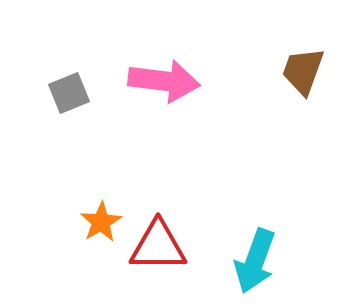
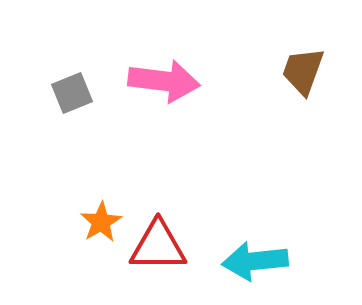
gray square: moved 3 px right
cyan arrow: rotated 64 degrees clockwise
